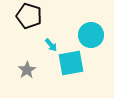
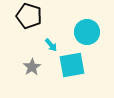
cyan circle: moved 4 px left, 3 px up
cyan square: moved 1 px right, 2 px down
gray star: moved 5 px right, 3 px up
